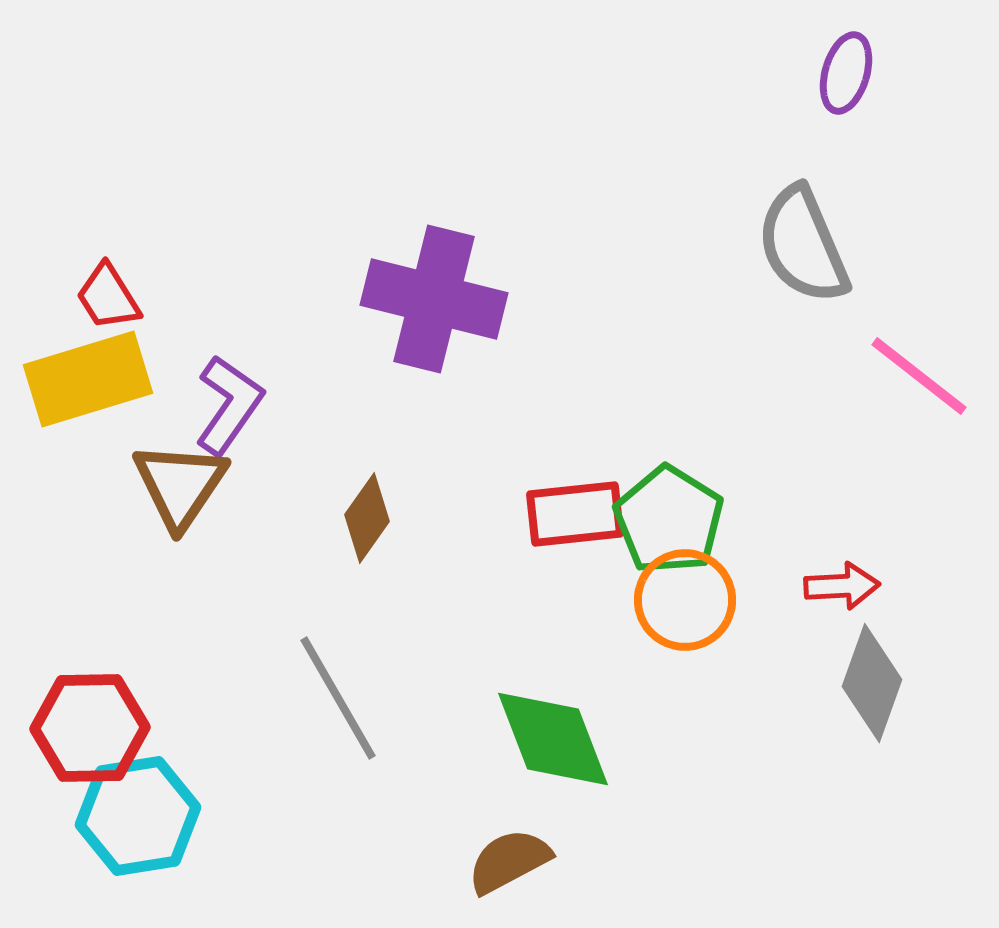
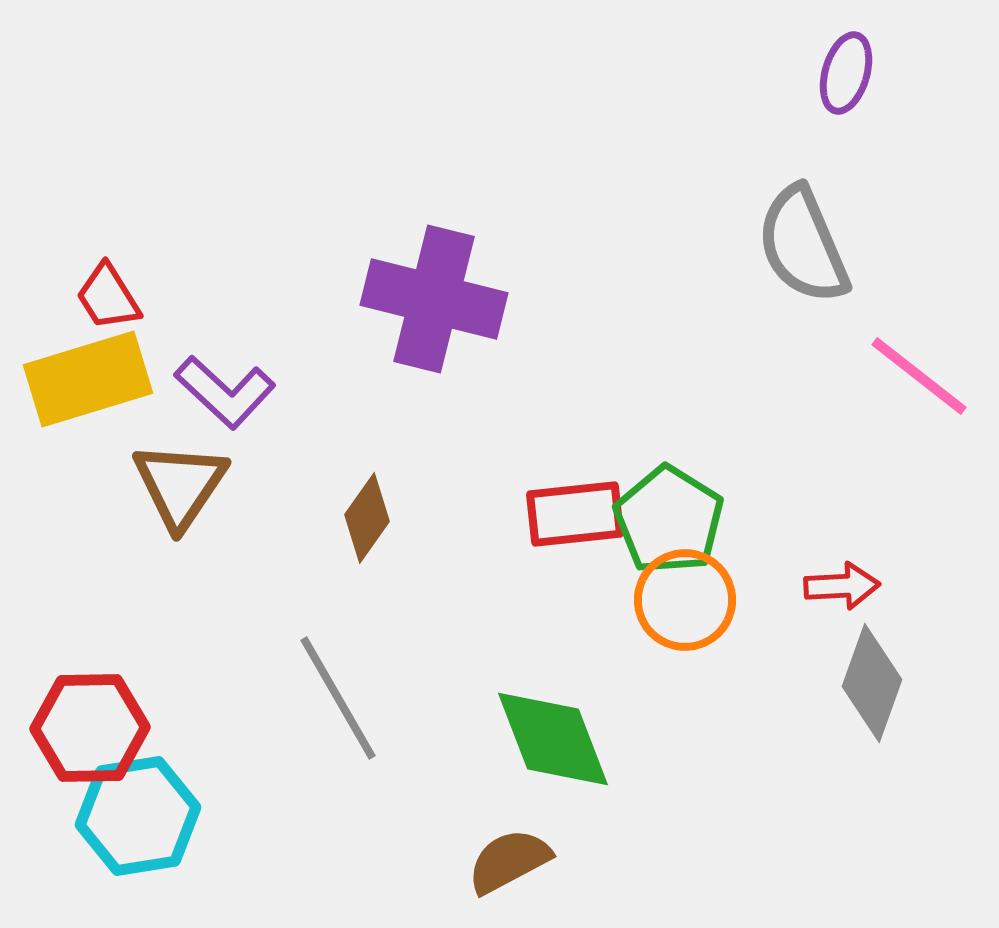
purple L-shape: moved 4 px left, 13 px up; rotated 98 degrees clockwise
